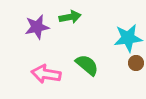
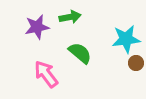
cyan star: moved 2 px left, 1 px down
green semicircle: moved 7 px left, 12 px up
pink arrow: rotated 44 degrees clockwise
